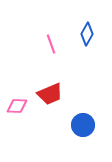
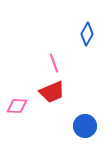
pink line: moved 3 px right, 19 px down
red trapezoid: moved 2 px right, 2 px up
blue circle: moved 2 px right, 1 px down
